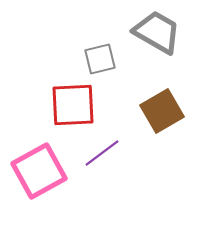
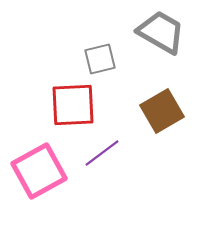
gray trapezoid: moved 4 px right
